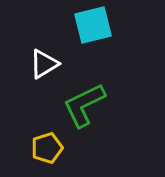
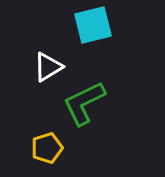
white triangle: moved 4 px right, 3 px down
green L-shape: moved 2 px up
